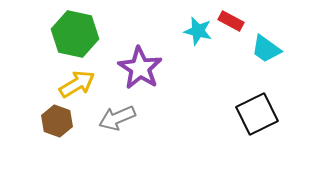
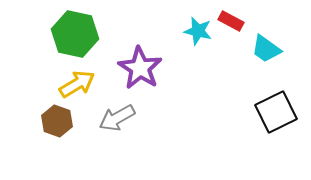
black square: moved 19 px right, 2 px up
gray arrow: rotated 6 degrees counterclockwise
